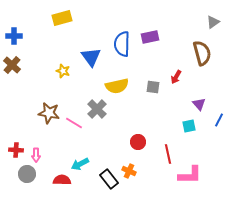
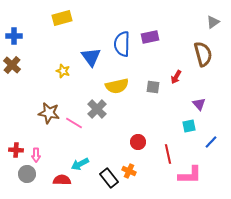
brown semicircle: moved 1 px right, 1 px down
blue line: moved 8 px left, 22 px down; rotated 16 degrees clockwise
black rectangle: moved 1 px up
